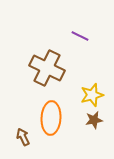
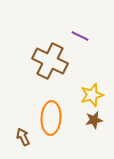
brown cross: moved 3 px right, 7 px up
